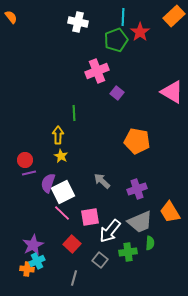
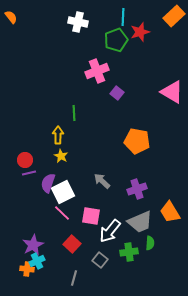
red star: rotated 18 degrees clockwise
pink square: moved 1 px right, 1 px up; rotated 18 degrees clockwise
green cross: moved 1 px right
